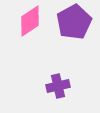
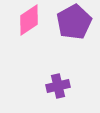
pink diamond: moved 1 px left, 1 px up
